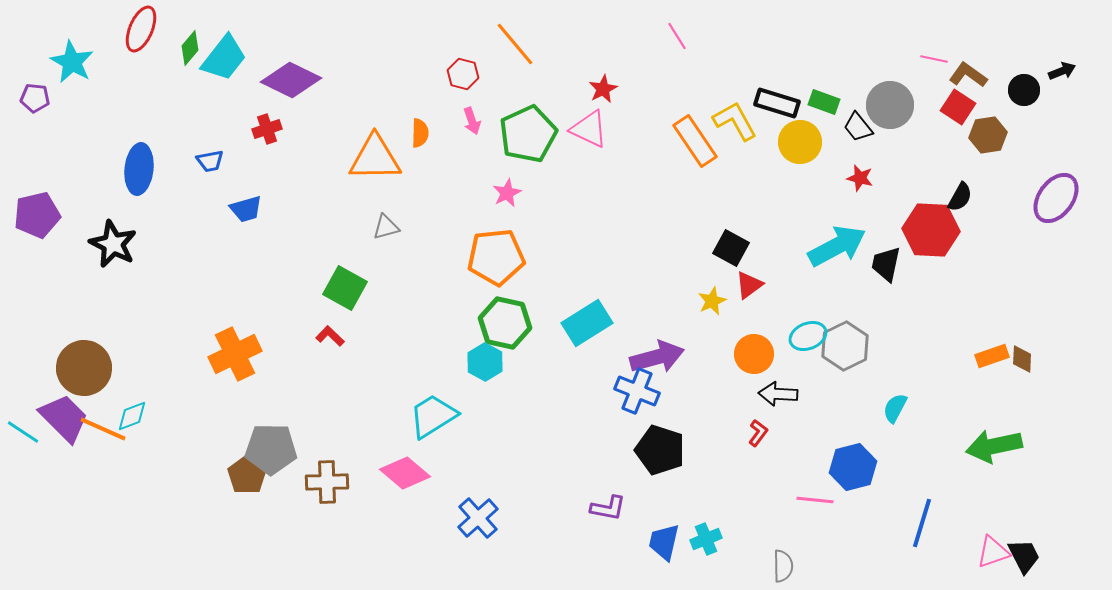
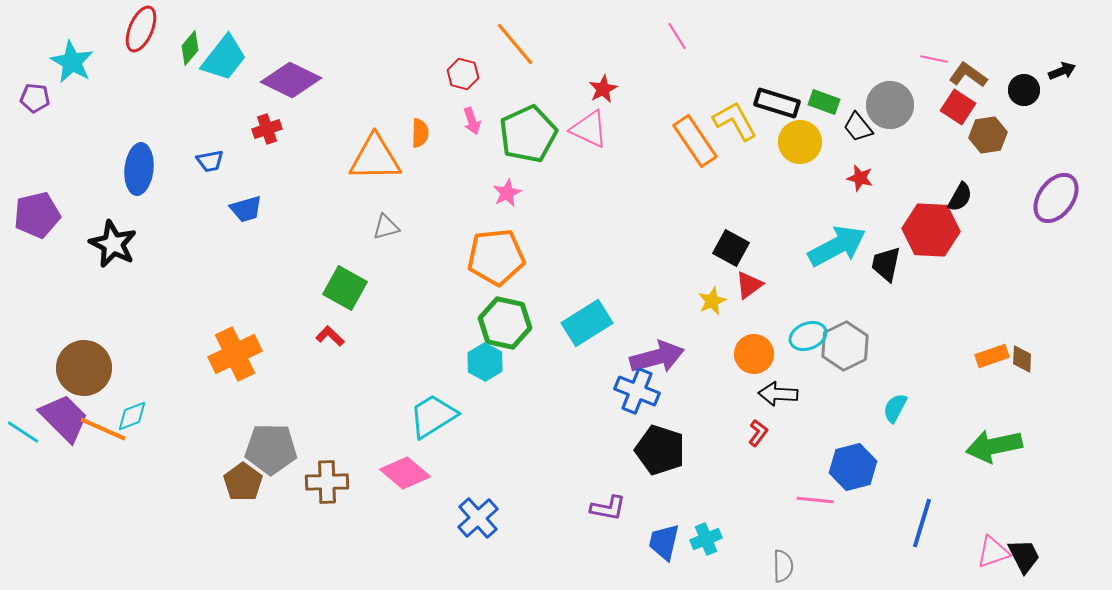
brown pentagon at (247, 475): moved 4 px left, 7 px down
